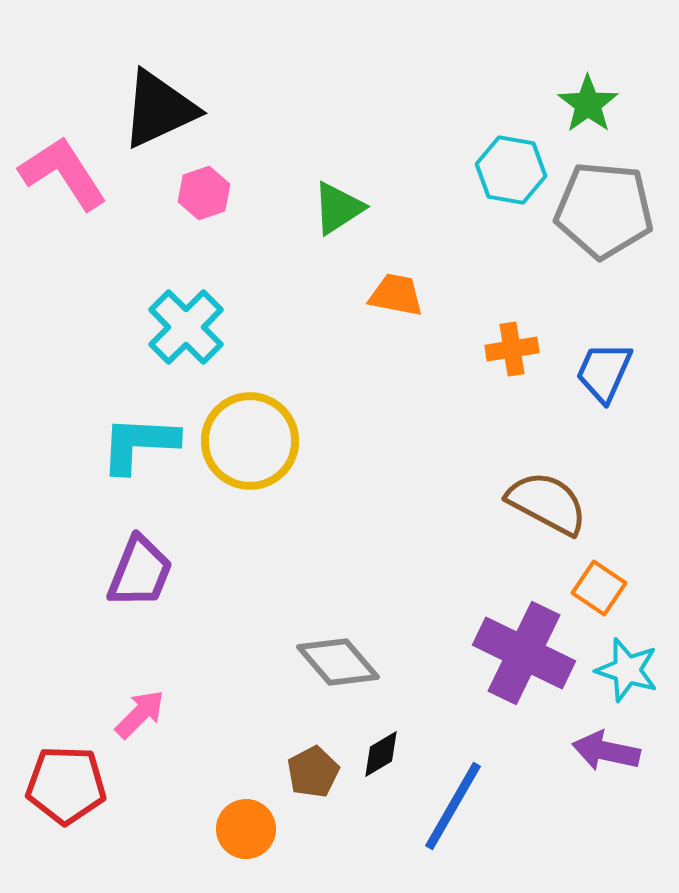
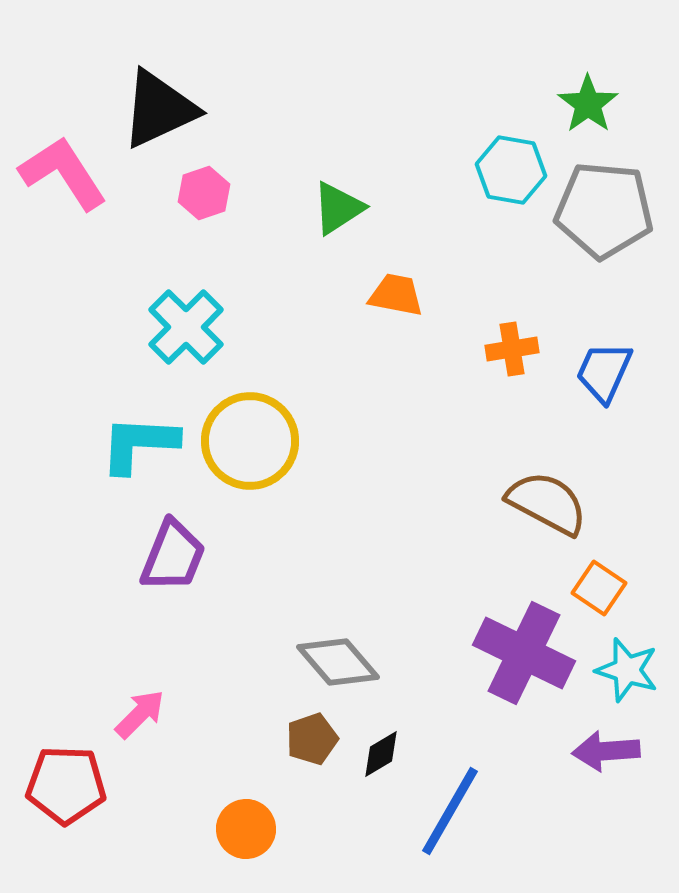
purple trapezoid: moved 33 px right, 16 px up
purple arrow: rotated 16 degrees counterclockwise
brown pentagon: moved 1 px left, 33 px up; rotated 9 degrees clockwise
blue line: moved 3 px left, 5 px down
